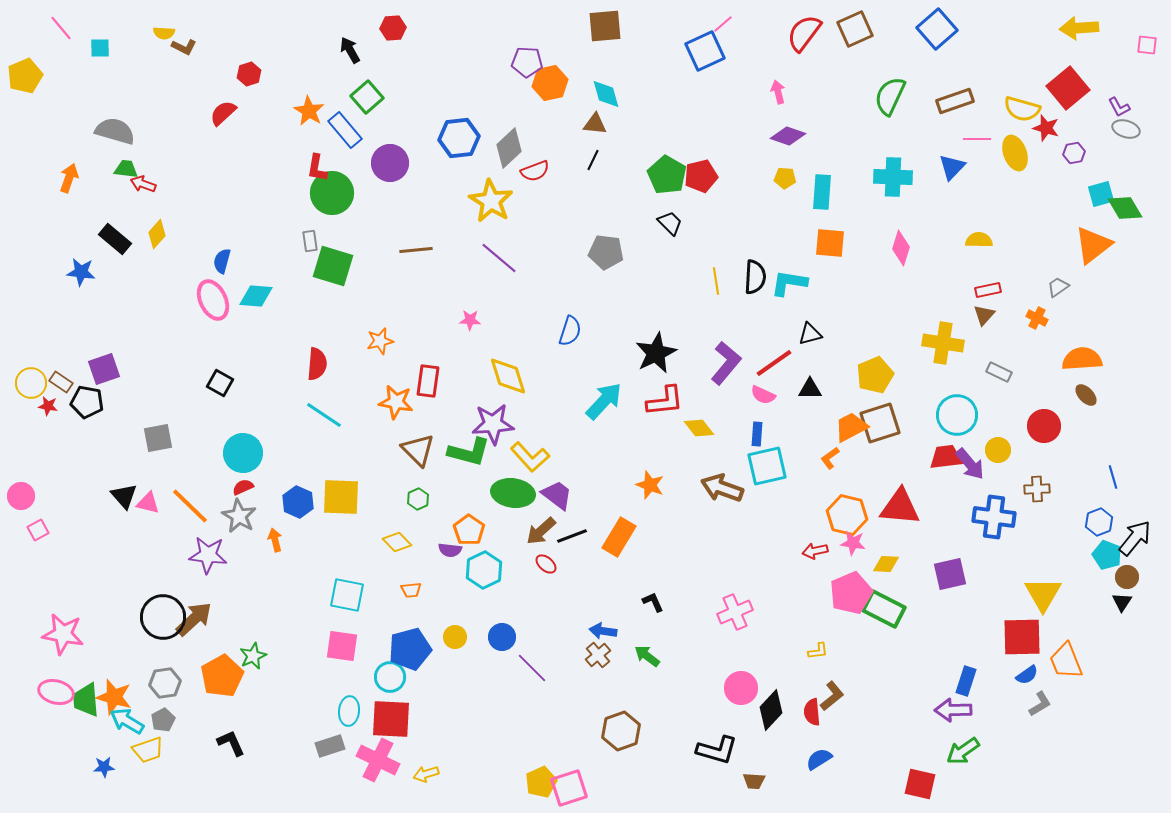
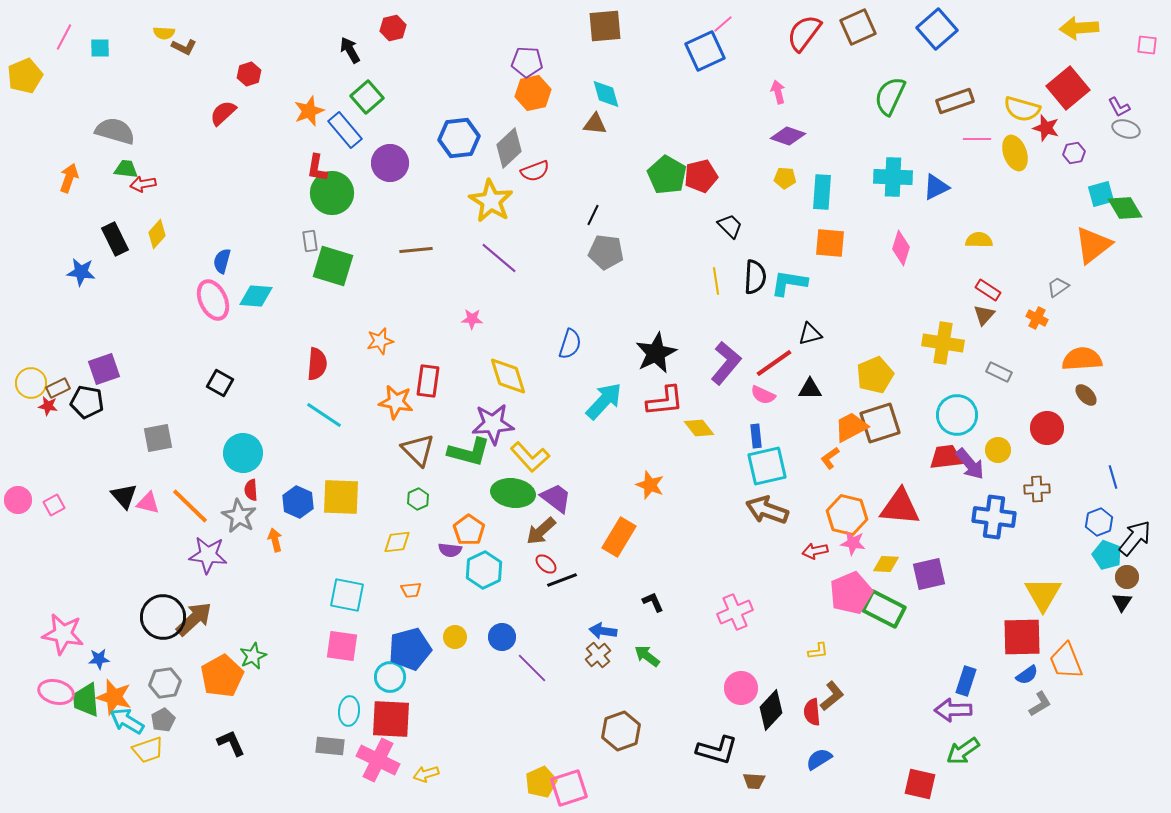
pink line at (61, 28): moved 3 px right, 9 px down; rotated 68 degrees clockwise
red hexagon at (393, 28): rotated 10 degrees counterclockwise
brown square at (855, 29): moved 3 px right, 2 px up
orange hexagon at (550, 83): moved 17 px left, 10 px down
orange star at (309, 111): rotated 20 degrees clockwise
black line at (593, 160): moved 55 px down
blue triangle at (952, 167): moved 16 px left, 20 px down; rotated 20 degrees clockwise
red arrow at (143, 184): rotated 30 degrees counterclockwise
black trapezoid at (670, 223): moved 60 px right, 3 px down
black rectangle at (115, 239): rotated 24 degrees clockwise
red rectangle at (988, 290): rotated 45 degrees clockwise
pink star at (470, 320): moved 2 px right, 1 px up
blue semicircle at (570, 331): moved 13 px down
brown rectangle at (61, 382): moved 3 px left, 6 px down; rotated 60 degrees counterclockwise
red circle at (1044, 426): moved 3 px right, 2 px down
blue rectangle at (757, 434): moved 1 px left, 2 px down; rotated 10 degrees counterclockwise
red semicircle at (243, 487): moved 8 px right, 3 px down; rotated 70 degrees counterclockwise
brown arrow at (722, 488): moved 45 px right, 22 px down
purple trapezoid at (557, 495): moved 1 px left, 3 px down
pink circle at (21, 496): moved 3 px left, 4 px down
pink square at (38, 530): moved 16 px right, 25 px up
black line at (572, 536): moved 10 px left, 44 px down
yellow diamond at (397, 542): rotated 52 degrees counterclockwise
purple square at (950, 574): moved 21 px left
gray rectangle at (330, 746): rotated 24 degrees clockwise
blue star at (104, 767): moved 5 px left, 108 px up
